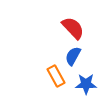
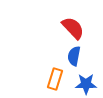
blue semicircle: moved 1 px right; rotated 18 degrees counterclockwise
orange rectangle: moved 1 px left, 3 px down; rotated 45 degrees clockwise
